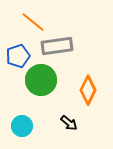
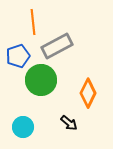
orange line: rotated 45 degrees clockwise
gray rectangle: rotated 20 degrees counterclockwise
orange diamond: moved 3 px down
cyan circle: moved 1 px right, 1 px down
